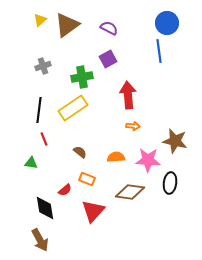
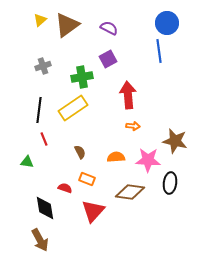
brown semicircle: rotated 24 degrees clockwise
green triangle: moved 4 px left, 1 px up
red semicircle: moved 2 px up; rotated 120 degrees counterclockwise
